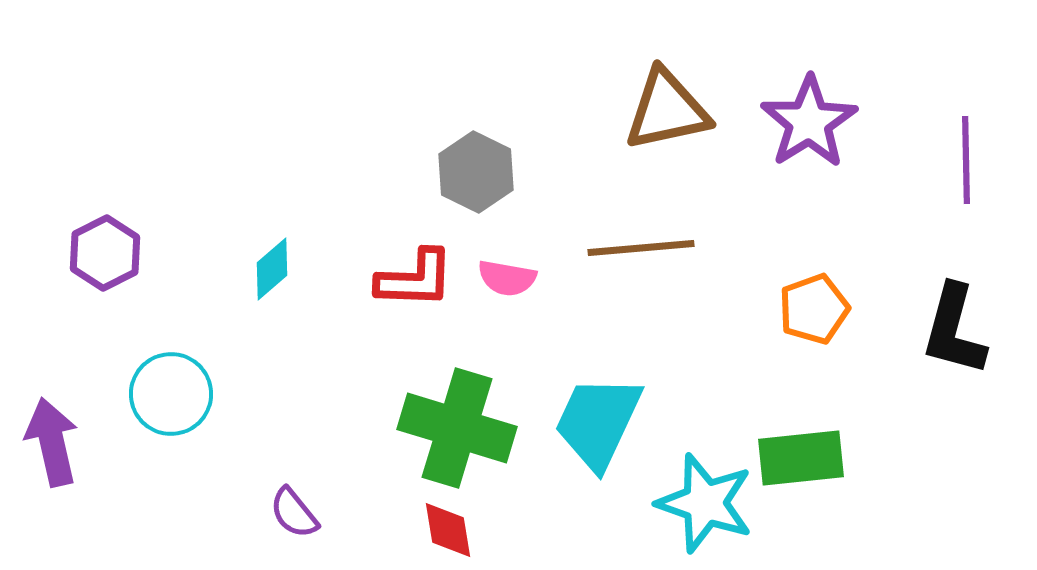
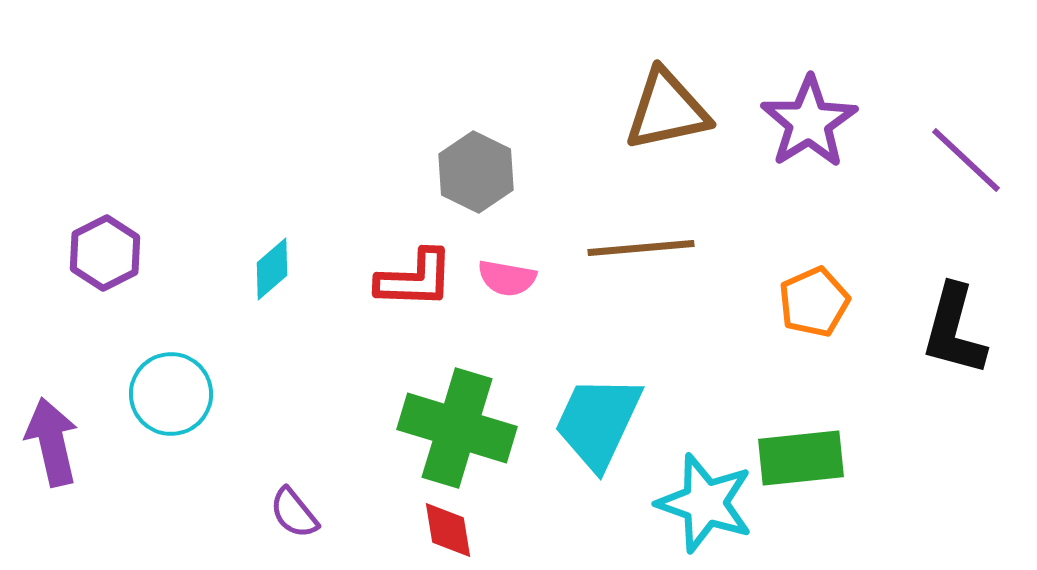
purple line: rotated 46 degrees counterclockwise
orange pentagon: moved 7 px up; rotated 4 degrees counterclockwise
